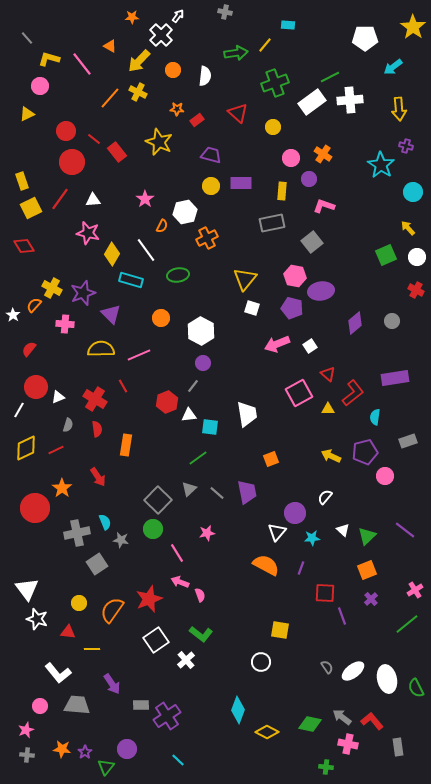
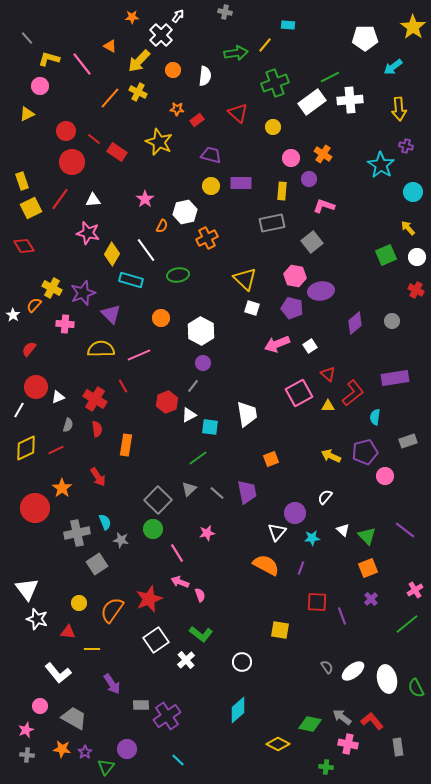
red rectangle at (117, 152): rotated 18 degrees counterclockwise
yellow triangle at (245, 279): rotated 25 degrees counterclockwise
yellow triangle at (328, 409): moved 3 px up
white triangle at (189, 415): rotated 21 degrees counterclockwise
green triangle at (367, 536): rotated 30 degrees counterclockwise
orange square at (367, 570): moved 1 px right, 2 px up
red square at (325, 593): moved 8 px left, 9 px down
white circle at (261, 662): moved 19 px left
gray trapezoid at (77, 705): moved 3 px left, 13 px down; rotated 24 degrees clockwise
cyan diamond at (238, 710): rotated 28 degrees clockwise
yellow diamond at (267, 732): moved 11 px right, 12 px down
